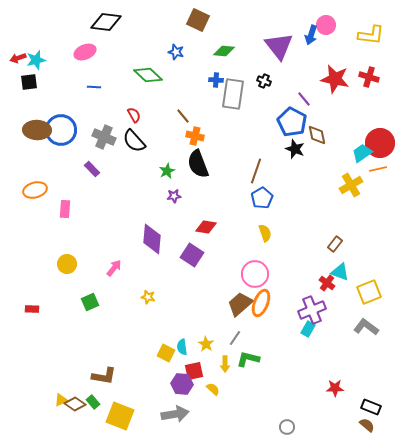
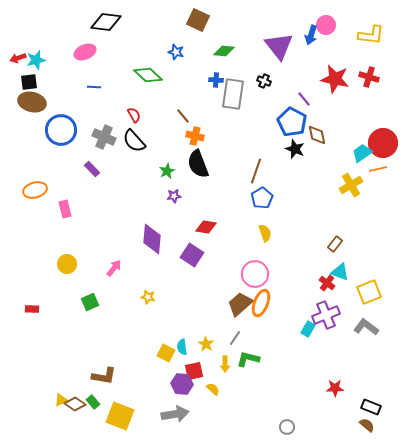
brown ellipse at (37, 130): moved 5 px left, 28 px up; rotated 12 degrees clockwise
red circle at (380, 143): moved 3 px right
pink rectangle at (65, 209): rotated 18 degrees counterclockwise
purple cross at (312, 310): moved 14 px right, 5 px down
